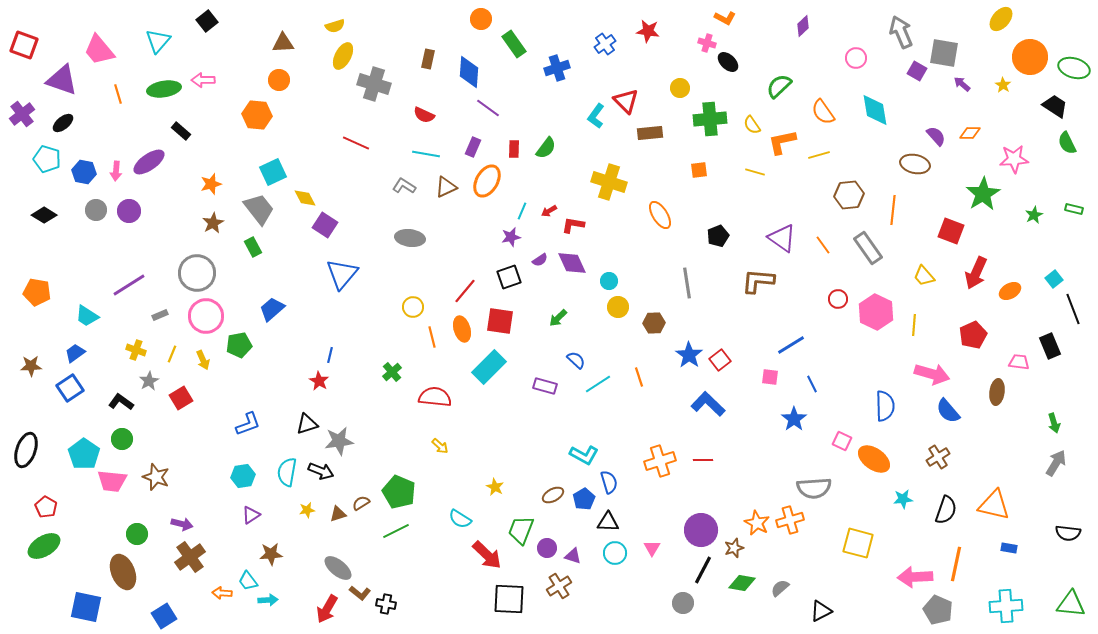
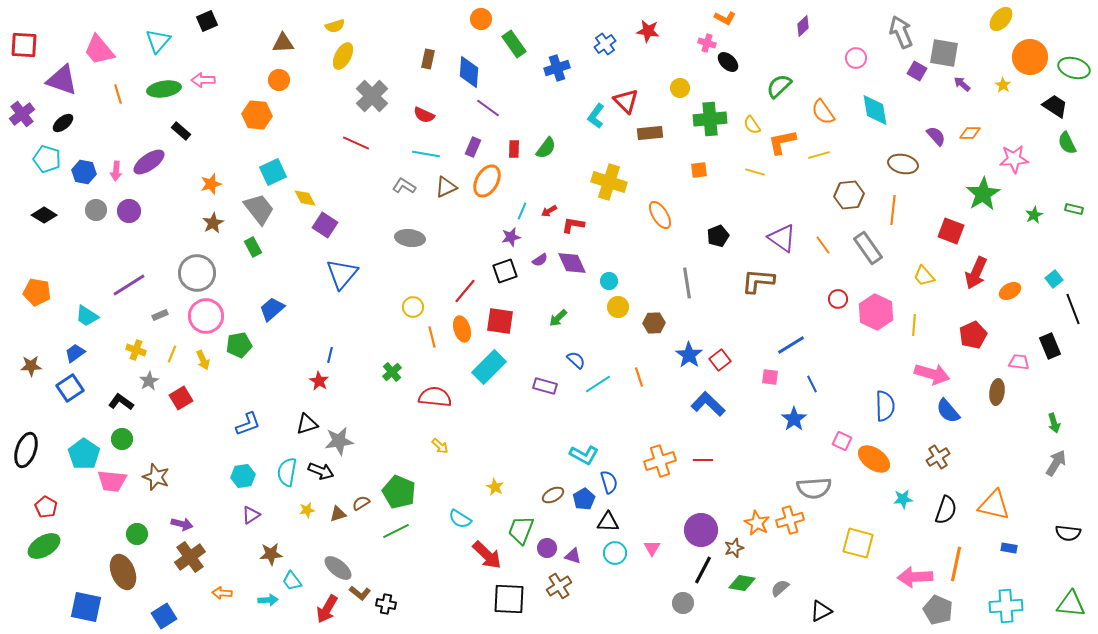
black square at (207, 21): rotated 15 degrees clockwise
red square at (24, 45): rotated 16 degrees counterclockwise
gray cross at (374, 84): moved 2 px left, 12 px down; rotated 28 degrees clockwise
brown ellipse at (915, 164): moved 12 px left
black square at (509, 277): moved 4 px left, 6 px up
cyan trapezoid at (248, 581): moved 44 px right
